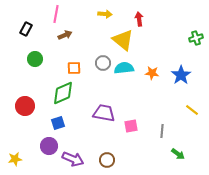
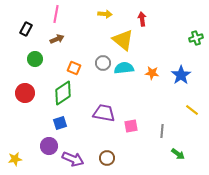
red arrow: moved 3 px right
brown arrow: moved 8 px left, 4 px down
orange square: rotated 24 degrees clockwise
green diamond: rotated 10 degrees counterclockwise
red circle: moved 13 px up
blue square: moved 2 px right
brown circle: moved 2 px up
